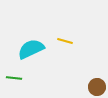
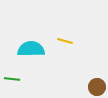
cyan semicircle: rotated 24 degrees clockwise
green line: moved 2 px left, 1 px down
